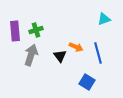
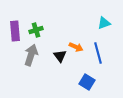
cyan triangle: moved 4 px down
